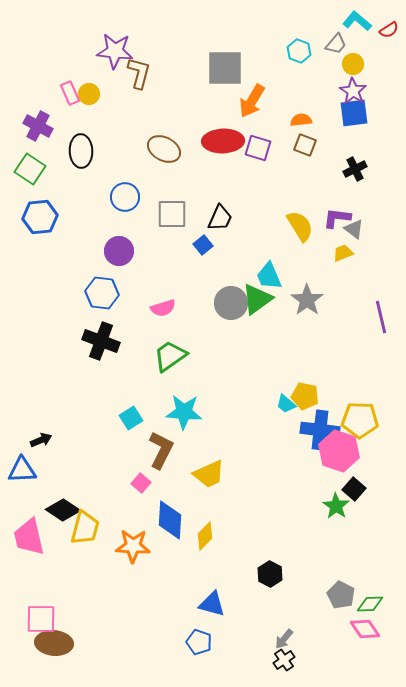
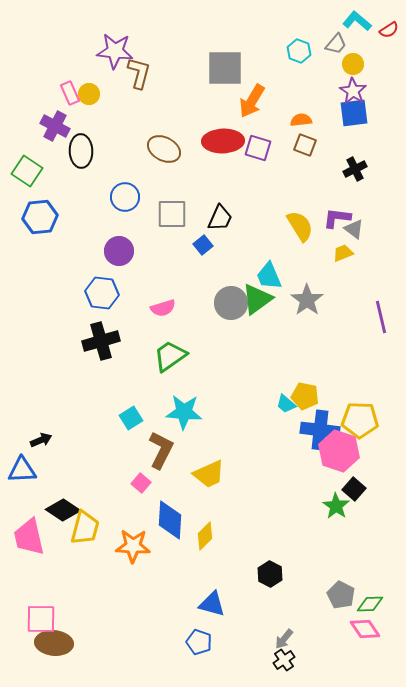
purple cross at (38, 126): moved 17 px right
green square at (30, 169): moved 3 px left, 2 px down
black cross at (101, 341): rotated 36 degrees counterclockwise
